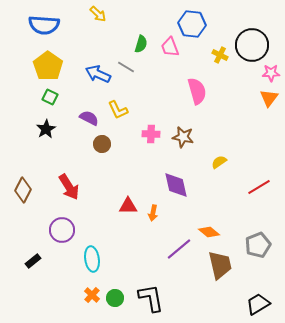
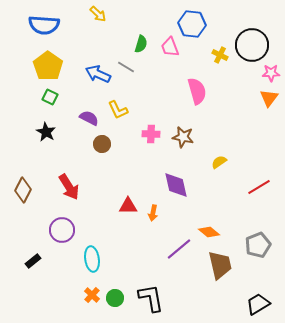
black star: moved 3 px down; rotated 12 degrees counterclockwise
